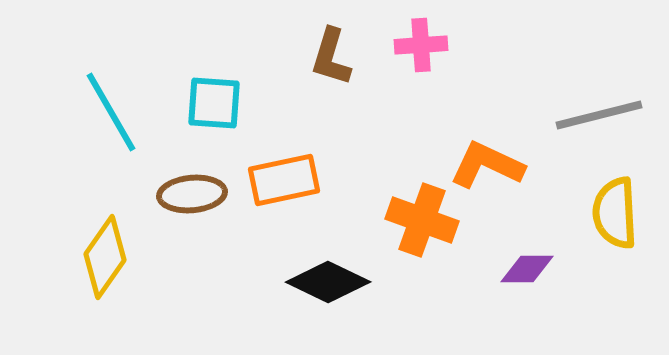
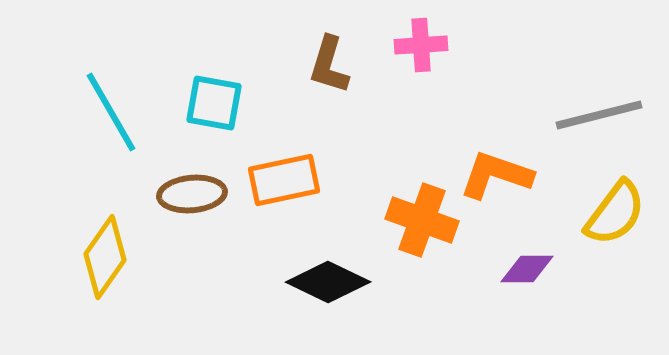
brown L-shape: moved 2 px left, 8 px down
cyan square: rotated 6 degrees clockwise
orange L-shape: moved 9 px right, 10 px down; rotated 6 degrees counterclockwise
yellow semicircle: rotated 140 degrees counterclockwise
